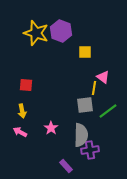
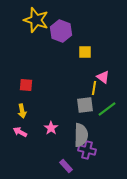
yellow star: moved 13 px up
green line: moved 1 px left, 2 px up
purple cross: moved 3 px left; rotated 24 degrees clockwise
